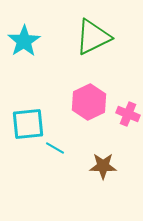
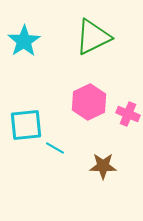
cyan square: moved 2 px left, 1 px down
